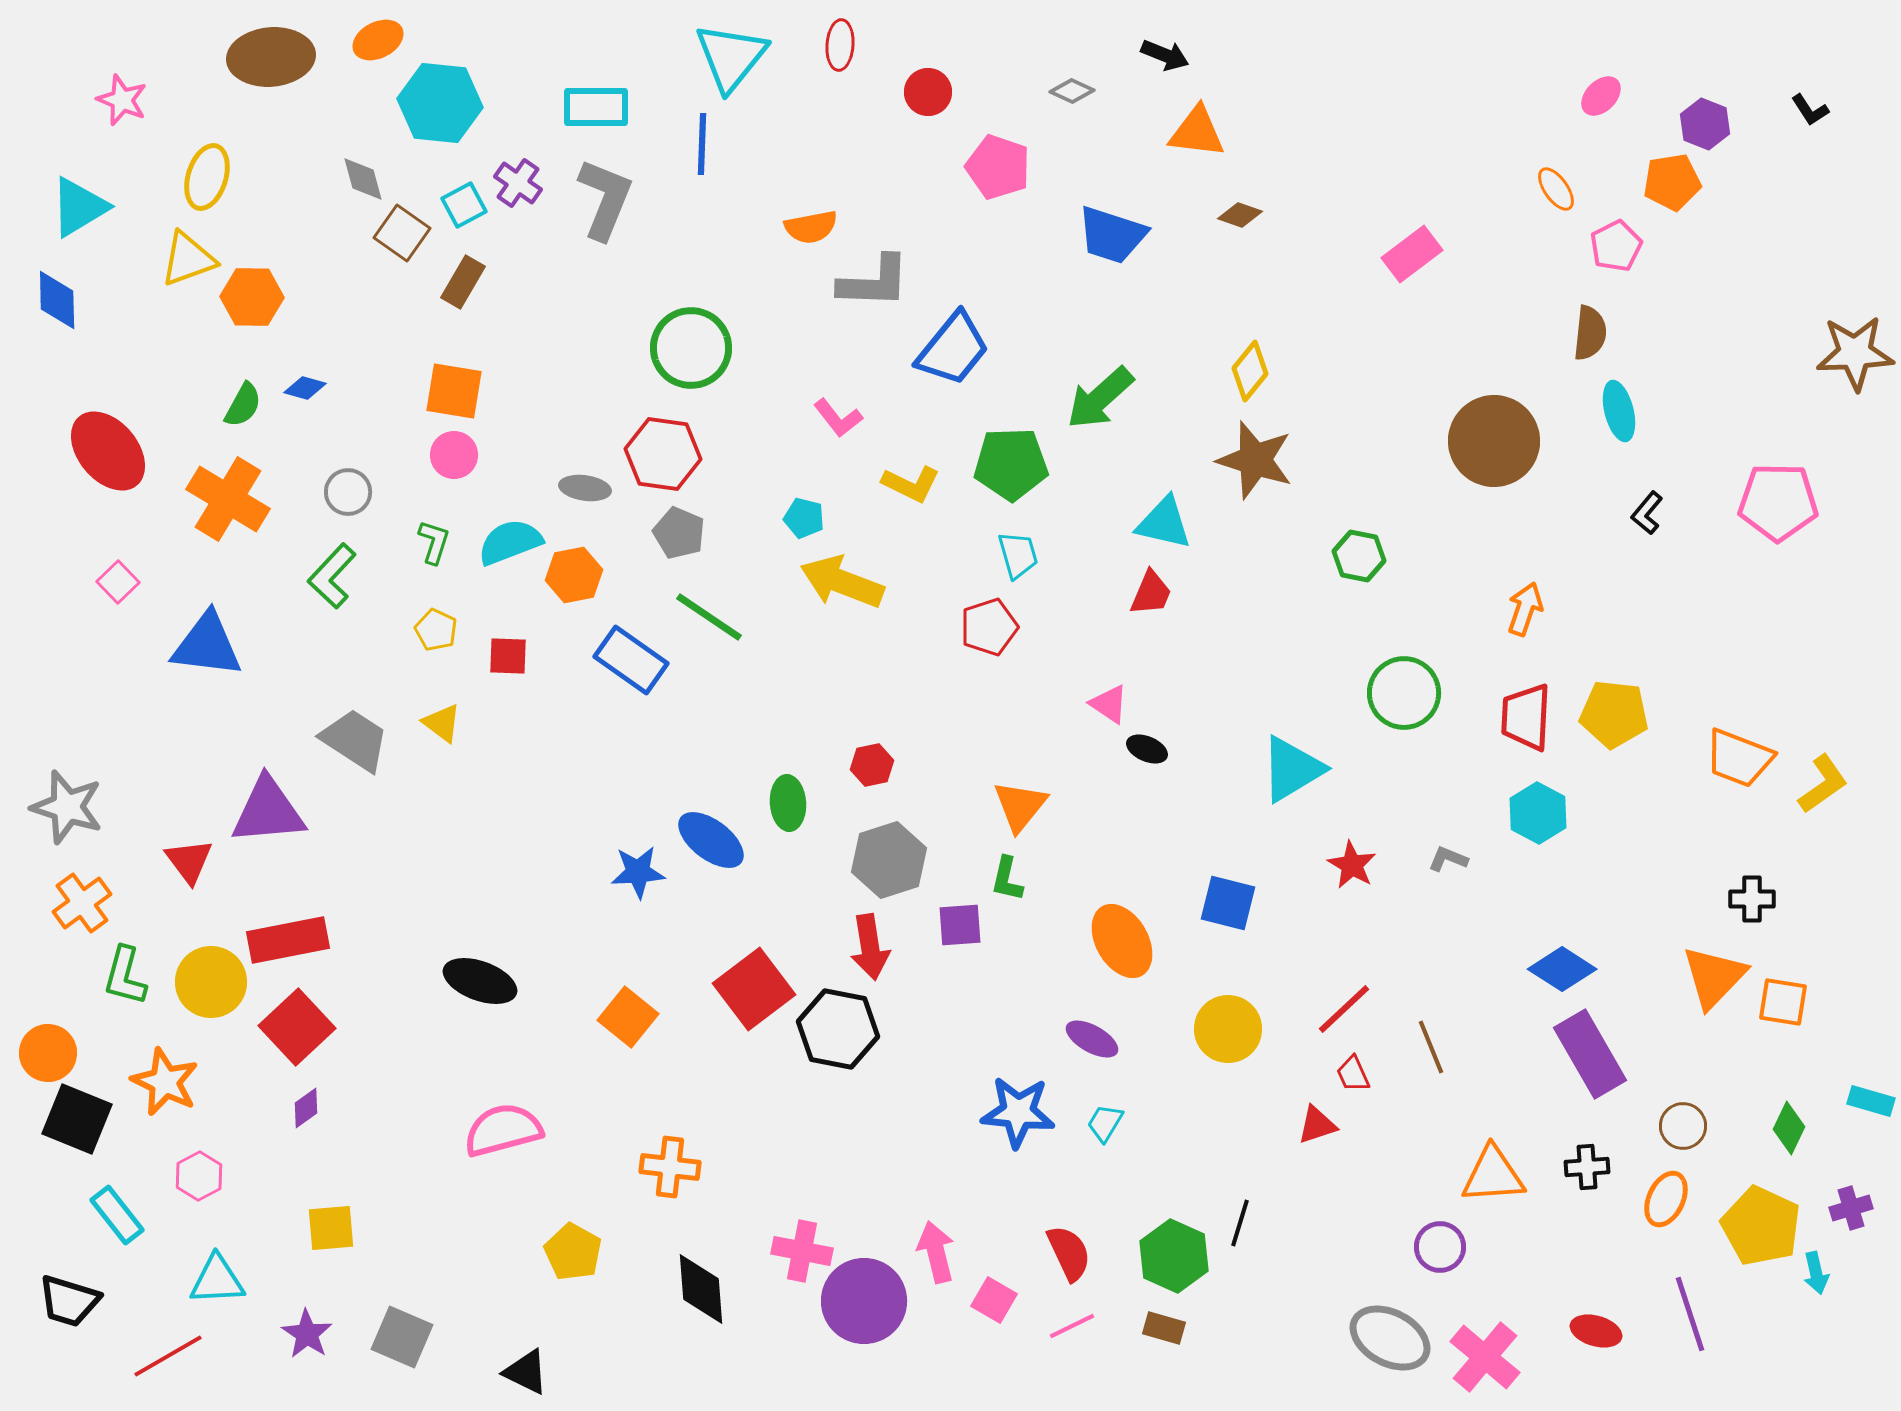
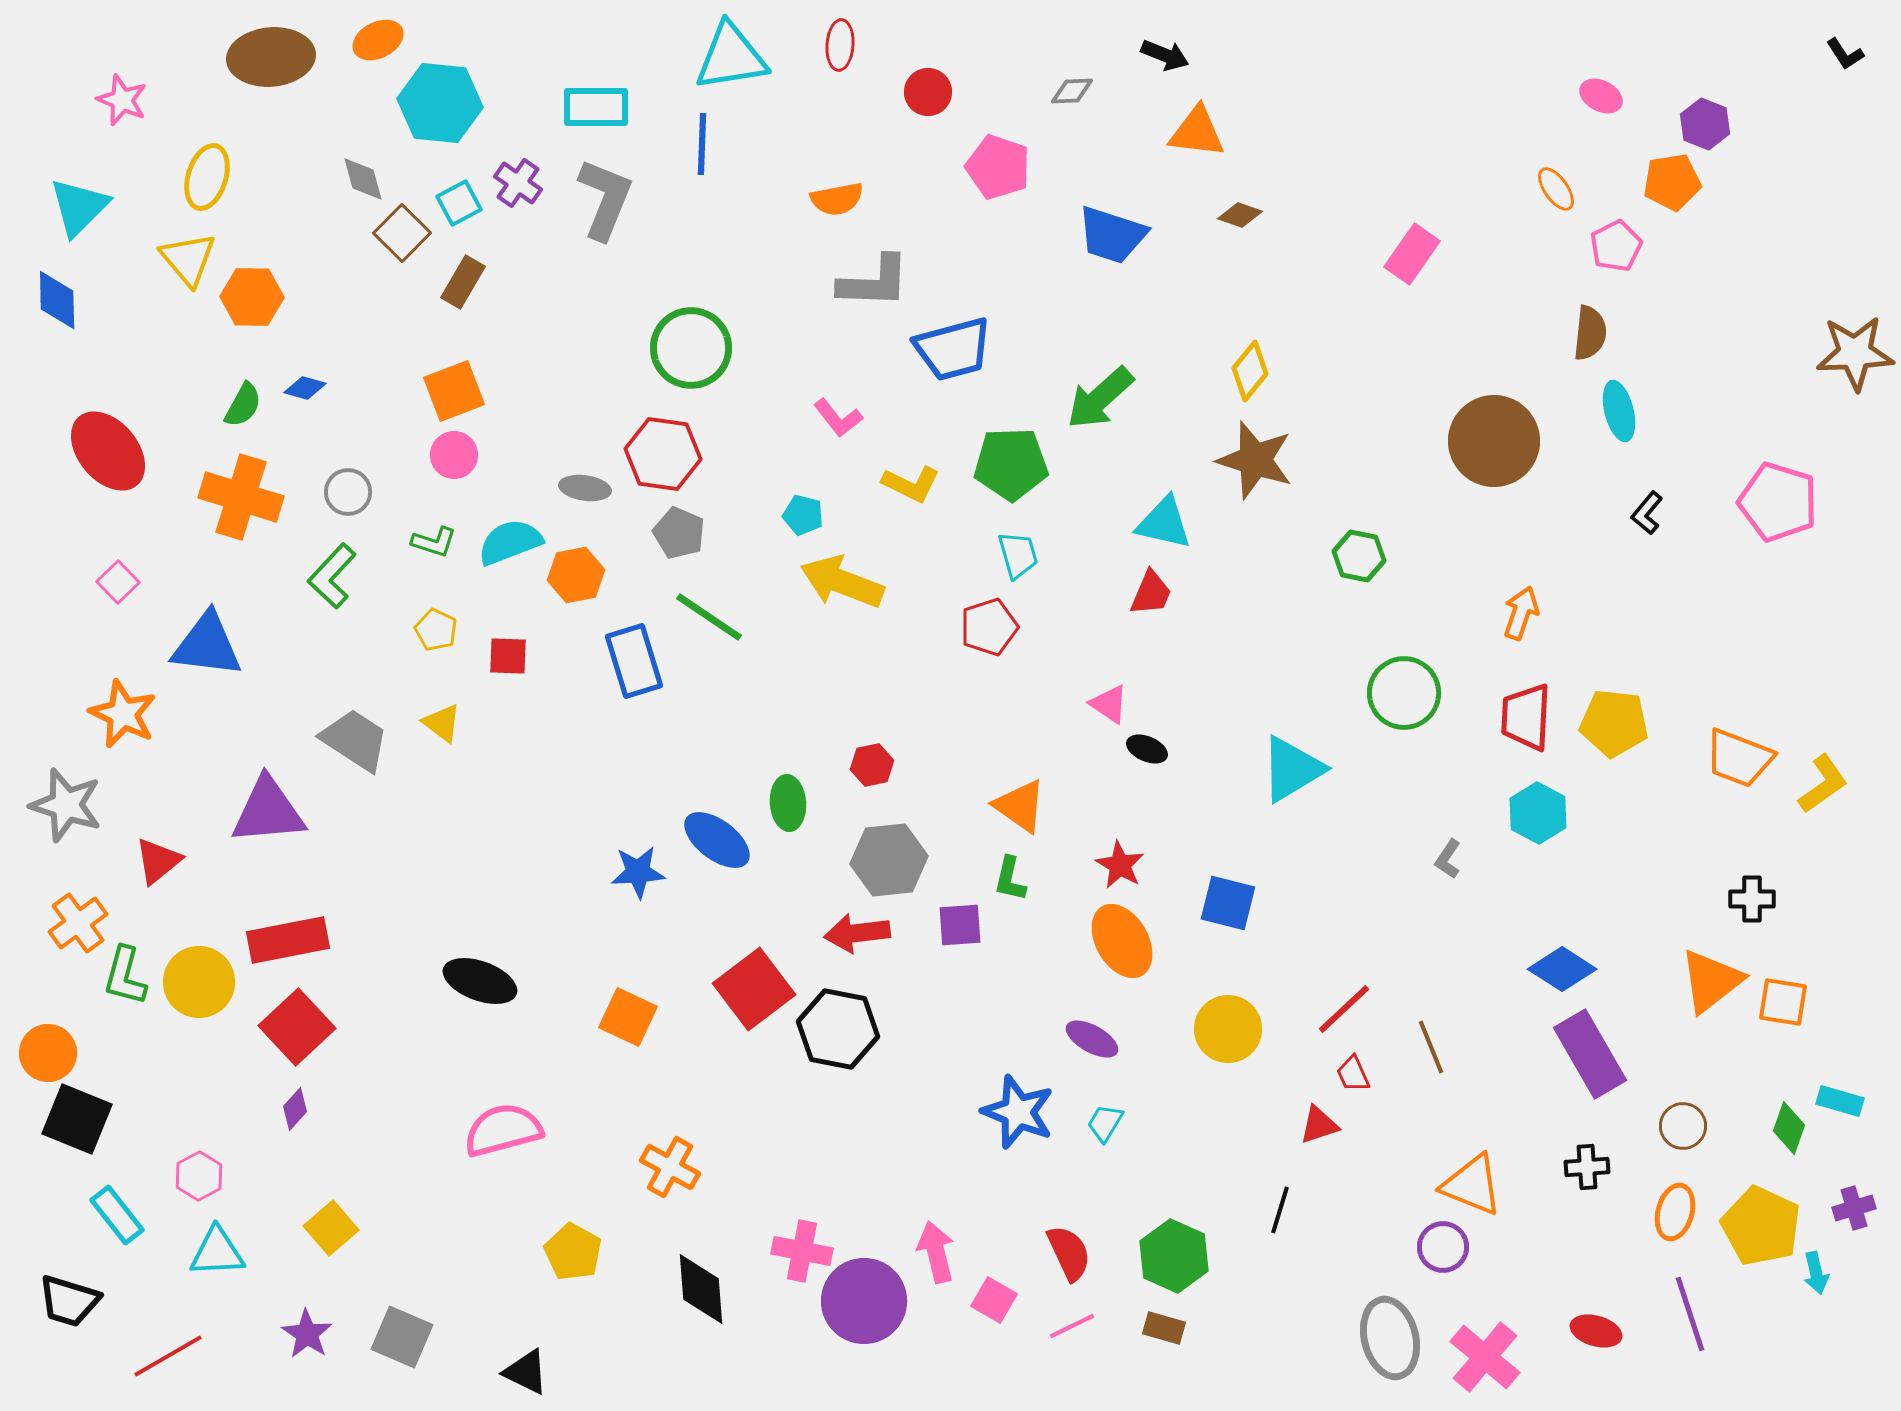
cyan triangle at (731, 57): rotated 42 degrees clockwise
gray diamond at (1072, 91): rotated 27 degrees counterclockwise
pink ellipse at (1601, 96): rotated 72 degrees clockwise
black L-shape at (1810, 110): moved 35 px right, 56 px up
cyan square at (464, 205): moved 5 px left, 2 px up
cyan triangle at (79, 207): rotated 14 degrees counterclockwise
orange semicircle at (811, 227): moved 26 px right, 28 px up
brown square at (402, 233): rotated 10 degrees clockwise
pink rectangle at (1412, 254): rotated 18 degrees counterclockwise
yellow triangle at (188, 259): rotated 50 degrees counterclockwise
blue trapezoid at (953, 349): rotated 36 degrees clockwise
orange square at (454, 391): rotated 30 degrees counterclockwise
orange cross at (228, 499): moved 13 px right, 2 px up; rotated 14 degrees counterclockwise
pink pentagon at (1778, 502): rotated 16 degrees clockwise
cyan pentagon at (804, 518): moved 1 px left, 3 px up
green L-shape at (434, 542): rotated 90 degrees clockwise
orange hexagon at (574, 575): moved 2 px right
orange arrow at (1525, 609): moved 4 px left, 4 px down
blue rectangle at (631, 660): moved 3 px right, 1 px down; rotated 38 degrees clockwise
yellow pentagon at (1614, 714): moved 9 px down
orange triangle at (1020, 806): rotated 34 degrees counterclockwise
gray star at (67, 807): moved 1 px left, 2 px up
blue ellipse at (711, 840): moved 6 px right
gray L-shape at (1448, 859): rotated 78 degrees counterclockwise
gray hexagon at (889, 860): rotated 12 degrees clockwise
red triangle at (189, 861): moved 31 px left; rotated 28 degrees clockwise
red star at (1352, 865): moved 232 px left
green L-shape at (1007, 879): moved 3 px right
orange cross at (82, 903): moved 4 px left, 20 px down
red arrow at (870, 947): moved 13 px left, 14 px up; rotated 92 degrees clockwise
orange triangle at (1714, 977): moved 3 px left, 4 px down; rotated 8 degrees clockwise
yellow circle at (211, 982): moved 12 px left
orange square at (628, 1017): rotated 14 degrees counterclockwise
orange star at (165, 1082): moved 42 px left, 368 px up
cyan rectangle at (1871, 1101): moved 31 px left
purple diamond at (306, 1108): moved 11 px left, 1 px down; rotated 12 degrees counterclockwise
blue star at (1018, 1112): rotated 16 degrees clockwise
red triangle at (1317, 1125): moved 2 px right
green diamond at (1789, 1128): rotated 6 degrees counterclockwise
orange cross at (670, 1167): rotated 22 degrees clockwise
orange triangle at (1493, 1175): moved 21 px left, 10 px down; rotated 26 degrees clockwise
orange ellipse at (1666, 1199): moved 9 px right, 13 px down; rotated 10 degrees counterclockwise
purple cross at (1851, 1208): moved 3 px right
black line at (1240, 1223): moved 40 px right, 13 px up
yellow square at (331, 1228): rotated 36 degrees counterclockwise
purple circle at (1440, 1247): moved 3 px right
cyan triangle at (217, 1280): moved 28 px up
gray ellipse at (1390, 1338): rotated 48 degrees clockwise
